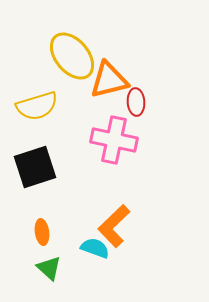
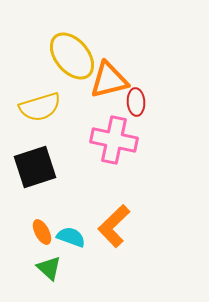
yellow semicircle: moved 3 px right, 1 px down
orange ellipse: rotated 20 degrees counterclockwise
cyan semicircle: moved 24 px left, 11 px up
